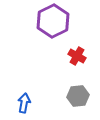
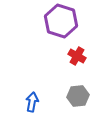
purple hexagon: moved 8 px right; rotated 16 degrees counterclockwise
blue arrow: moved 8 px right, 1 px up
